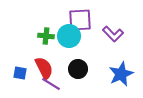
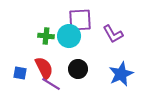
purple L-shape: rotated 15 degrees clockwise
